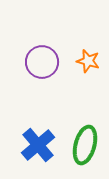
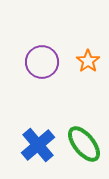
orange star: rotated 20 degrees clockwise
green ellipse: moved 1 px left, 1 px up; rotated 54 degrees counterclockwise
